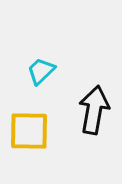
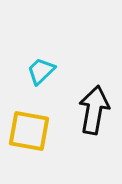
yellow square: rotated 9 degrees clockwise
